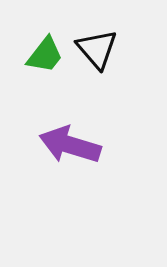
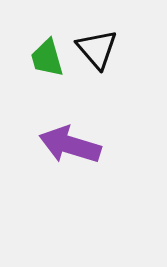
green trapezoid: moved 2 px right, 3 px down; rotated 126 degrees clockwise
